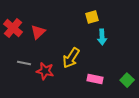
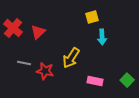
pink rectangle: moved 2 px down
